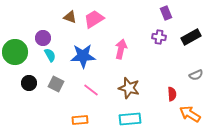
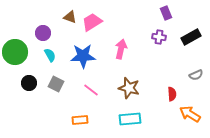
pink trapezoid: moved 2 px left, 3 px down
purple circle: moved 5 px up
